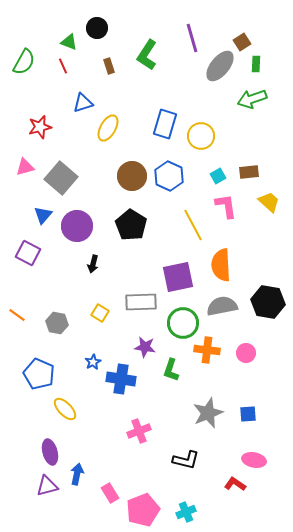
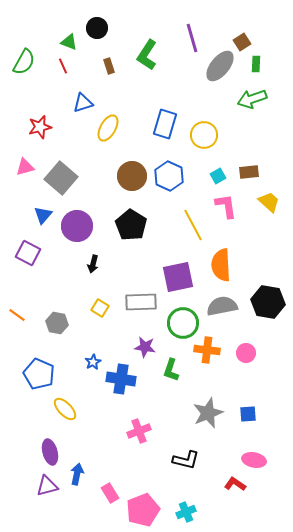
yellow circle at (201, 136): moved 3 px right, 1 px up
yellow square at (100, 313): moved 5 px up
